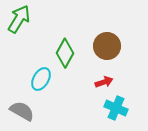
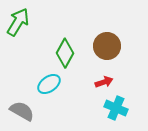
green arrow: moved 1 px left, 3 px down
cyan ellipse: moved 8 px right, 5 px down; rotated 25 degrees clockwise
